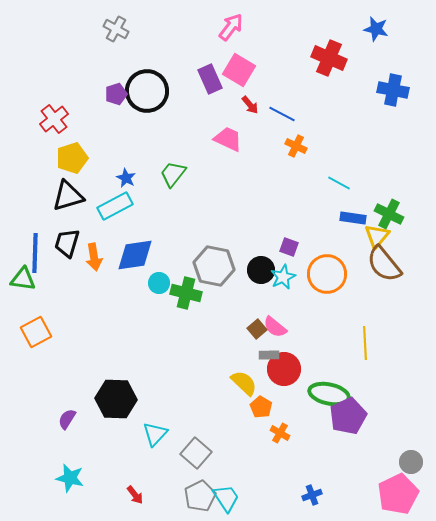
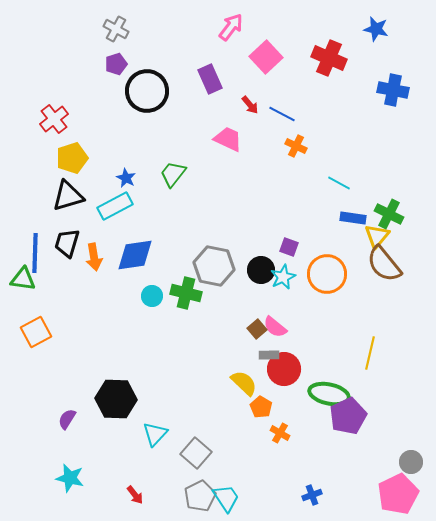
pink square at (239, 70): moved 27 px right, 13 px up; rotated 16 degrees clockwise
purple pentagon at (116, 94): moved 30 px up
cyan circle at (159, 283): moved 7 px left, 13 px down
yellow line at (365, 343): moved 5 px right, 10 px down; rotated 16 degrees clockwise
